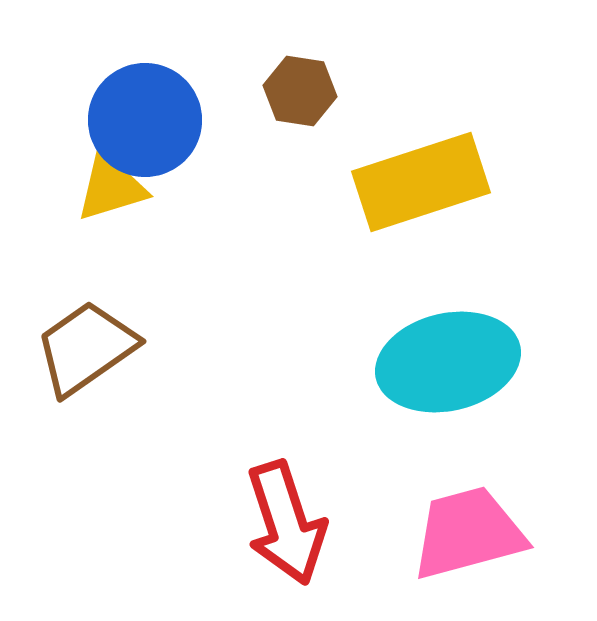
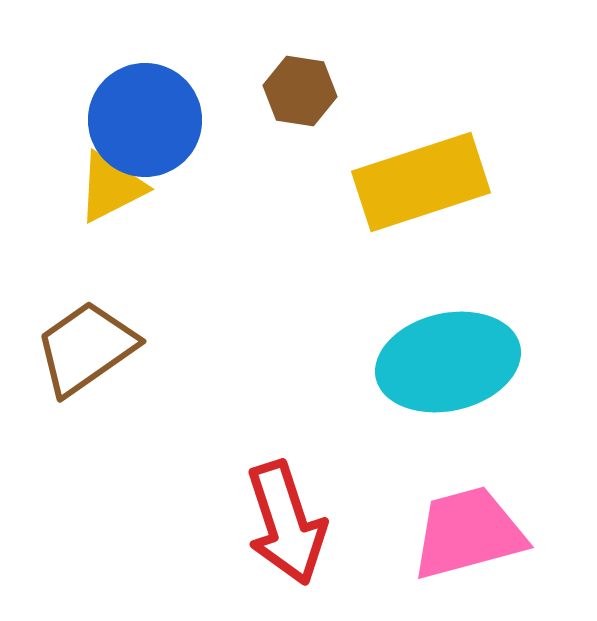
yellow triangle: rotated 10 degrees counterclockwise
